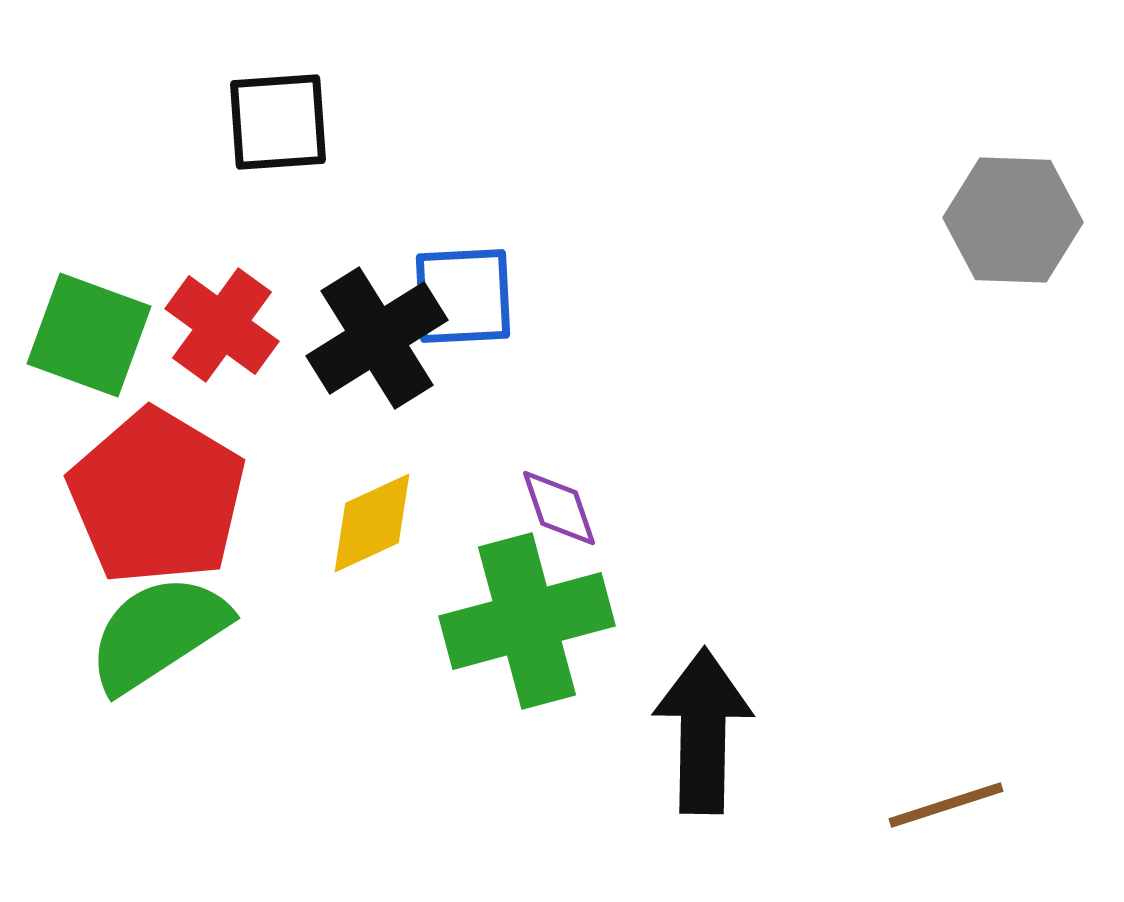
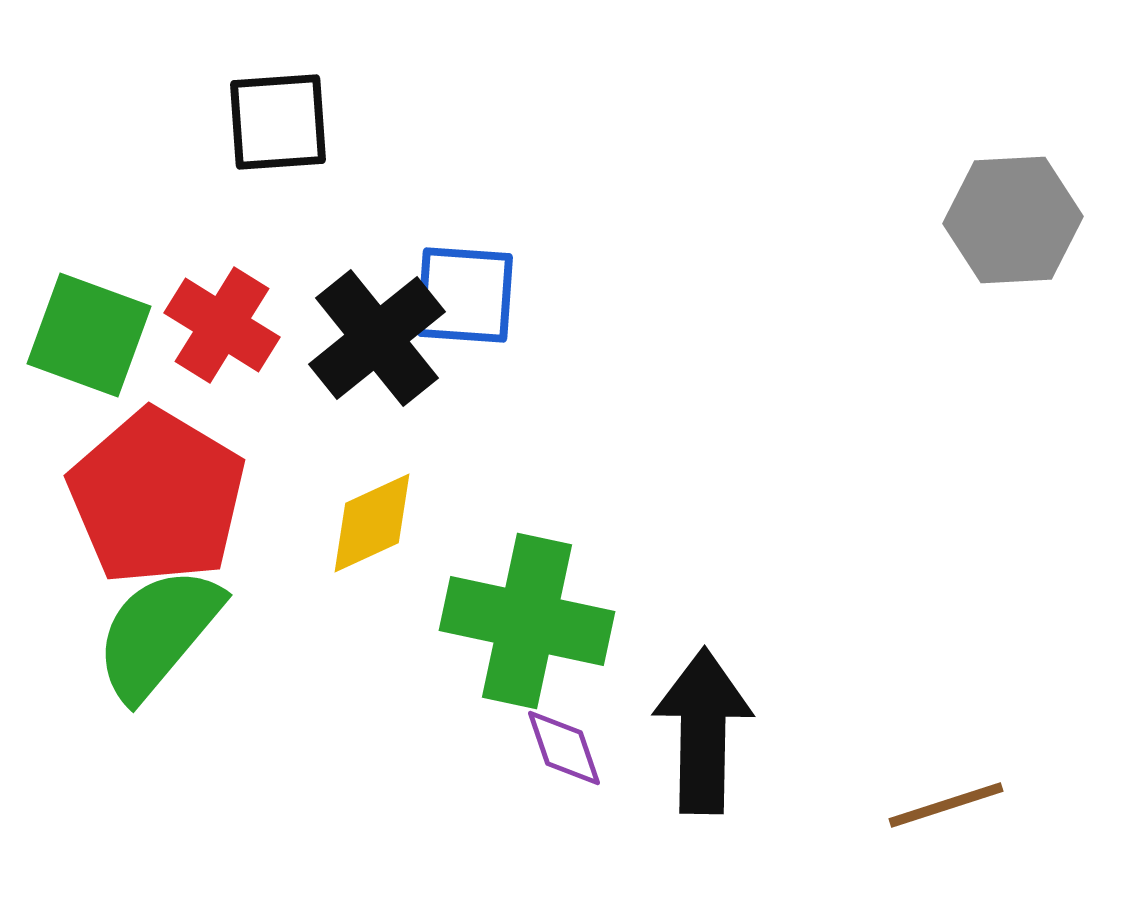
gray hexagon: rotated 5 degrees counterclockwise
blue square: moved 2 px right, 1 px up; rotated 7 degrees clockwise
red cross: rotated 4 degrees counterclockwise
black cross: rotated 7 degrees counterclockwise
purple diamond: moved 5 px right, 240 px down
green cross: rotated 27 degrees clockwise
green semicircle: rotated 17 degrees counterclockwise
